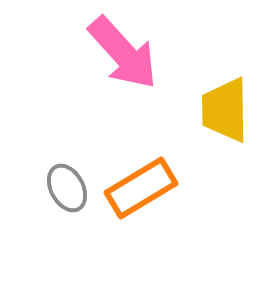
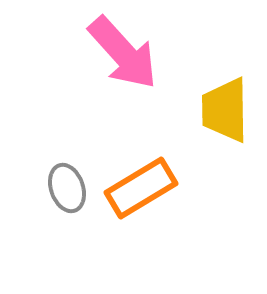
gray ellipse: rotated 9 degrees clockwise
